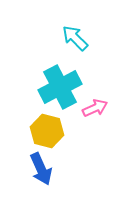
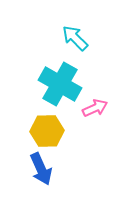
cyan cross: moved 3 px up; rotated 33 degrees counterclockwise
yellow hexagon: rotated 16 degrees counterclockwise
